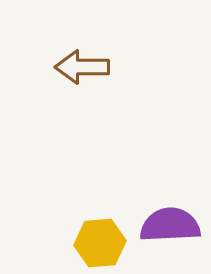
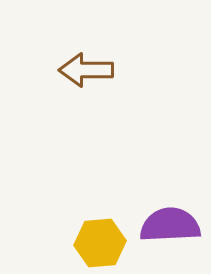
brown arrow: moved 4 px right, 3 px down
